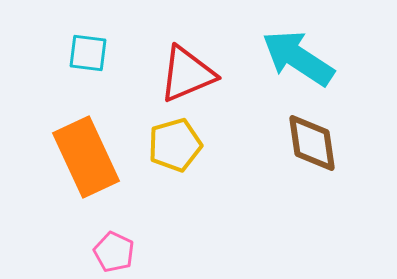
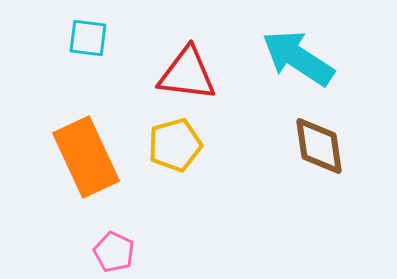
cyan square: moved 15 px up
red triangle: rotated 30 degrees clockwise
brown diamond: moved 7 px right, 3 px down
